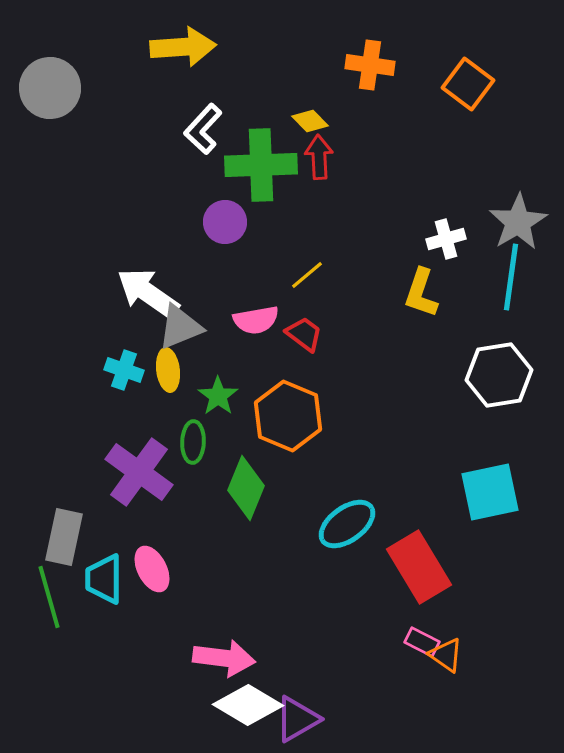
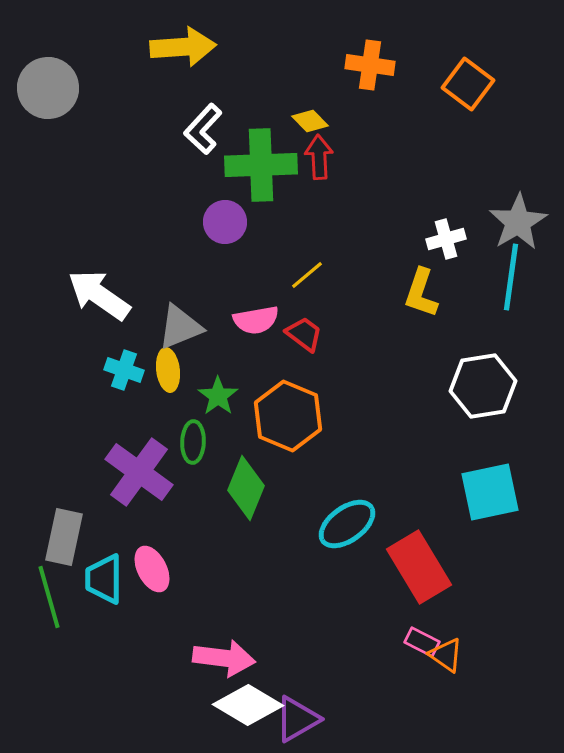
gray circle: moved 2 px left
white arrow: moved 49 px left, 2 px down
white hexagon: moved 16 px left, 11 px down
